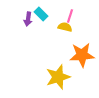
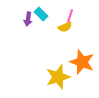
yellow semicircle: rotated 144 degrees clockwise
orange star: moved 7 px down; rotated 25 degrees clockwise
